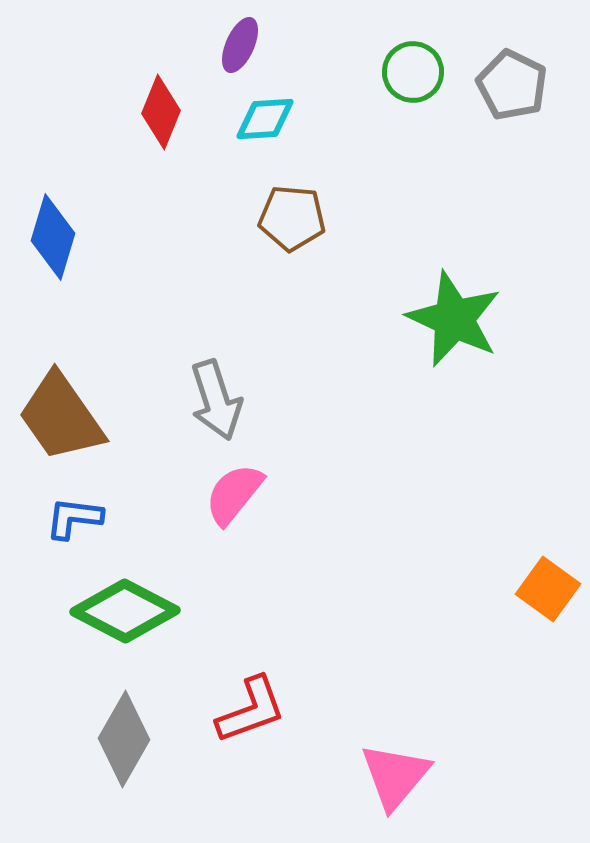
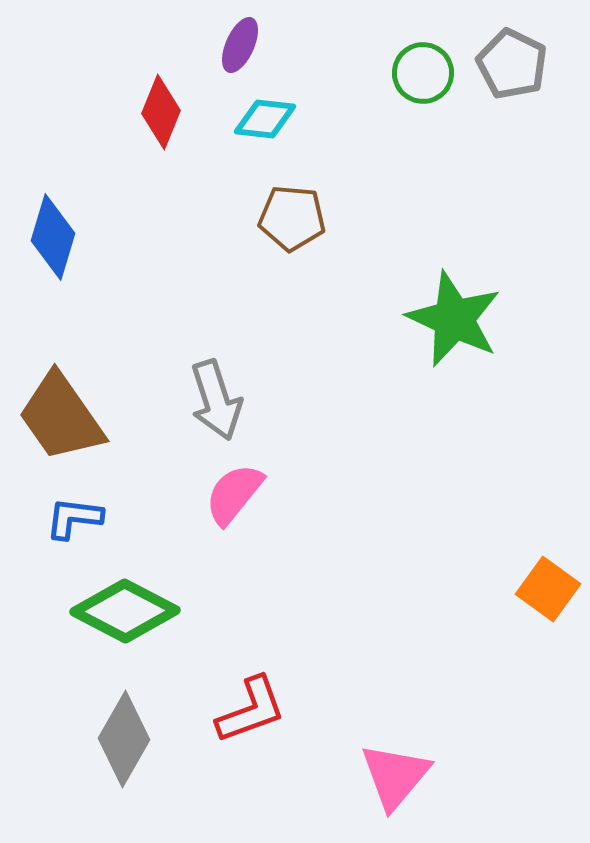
green circle: moved 10 px right, 1 px down
gray pentagon: moved 21 px up
cyan diamond: rotated 10 degrees clockwise
